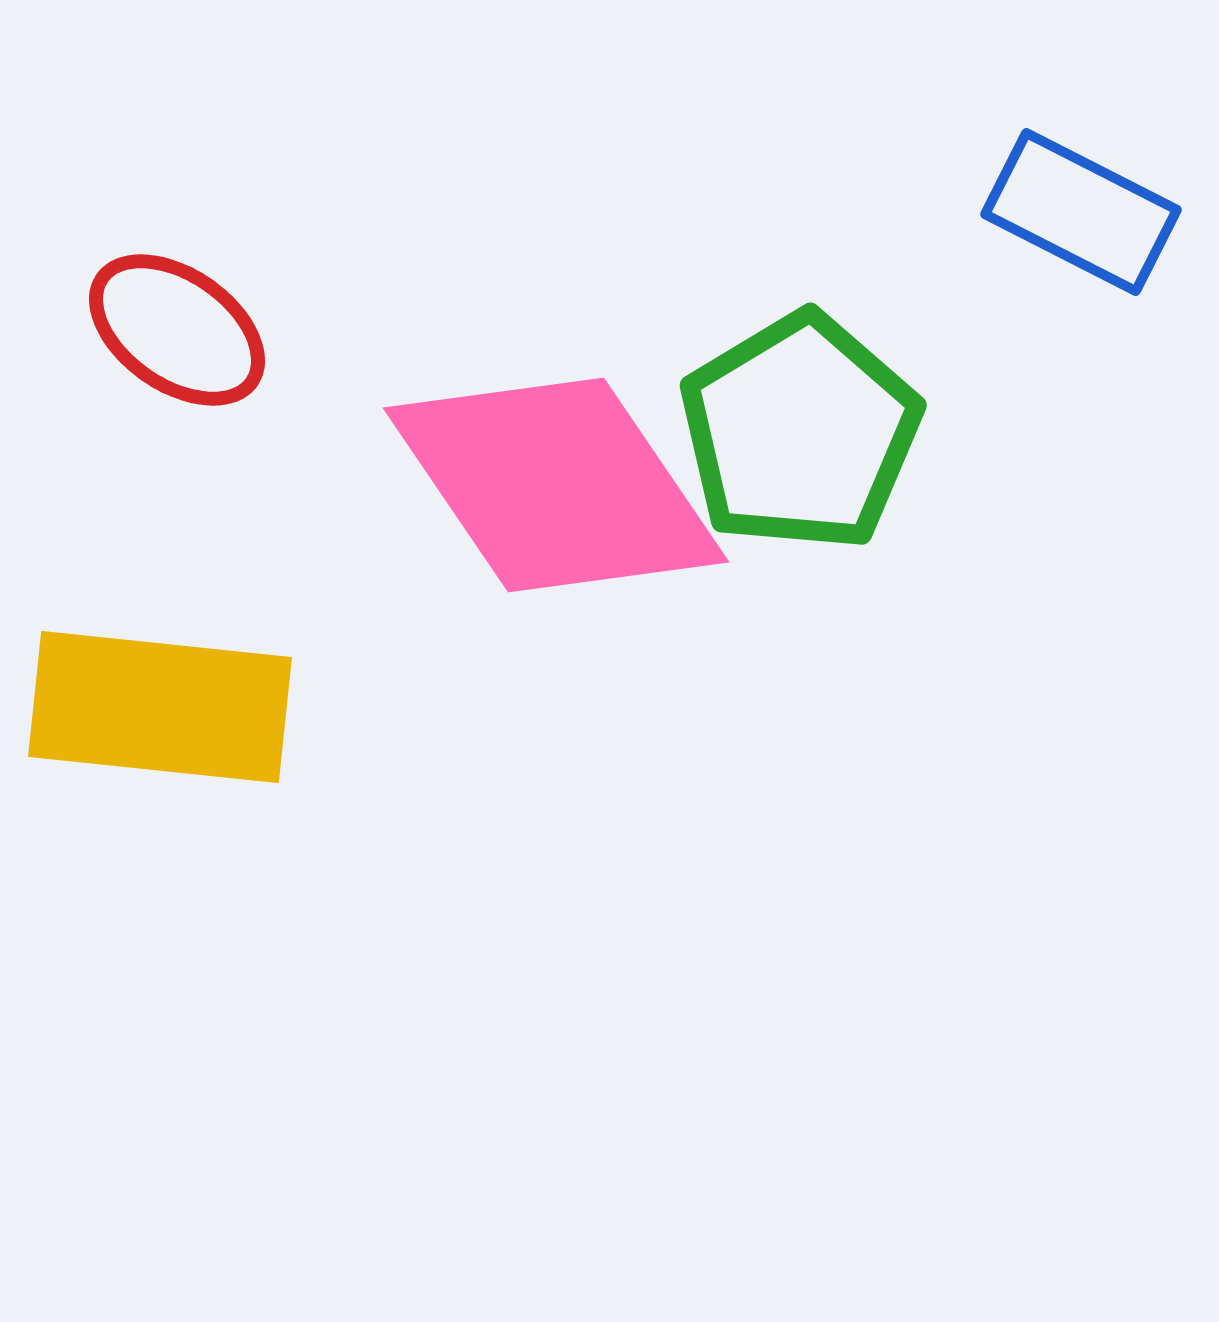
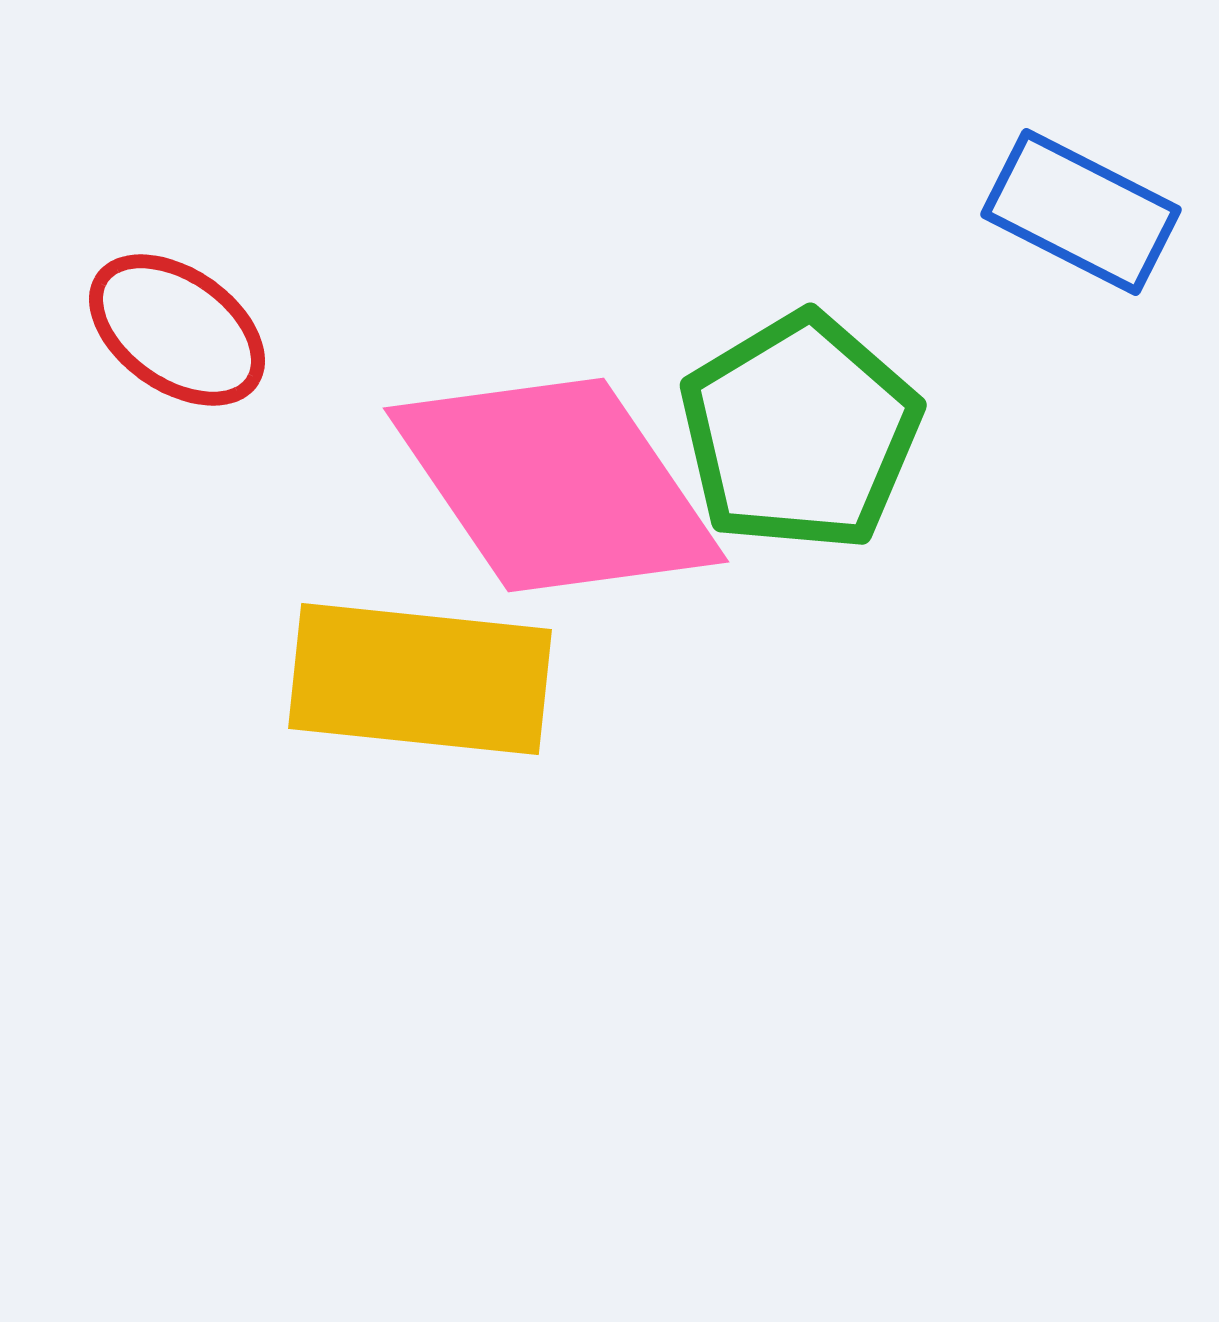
yellow rectangle: moved 260 px right, 28 px up
